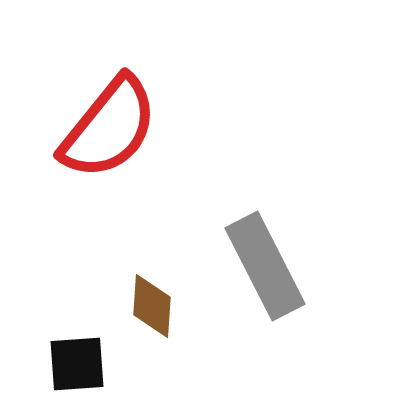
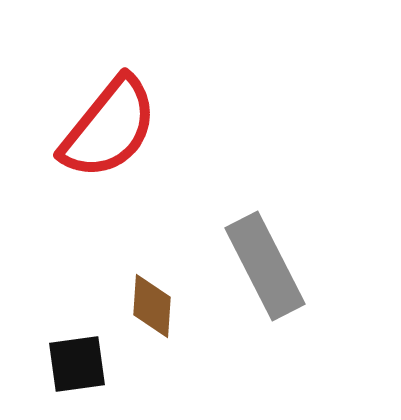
black square: rotated 4 degrees counterclockwise
